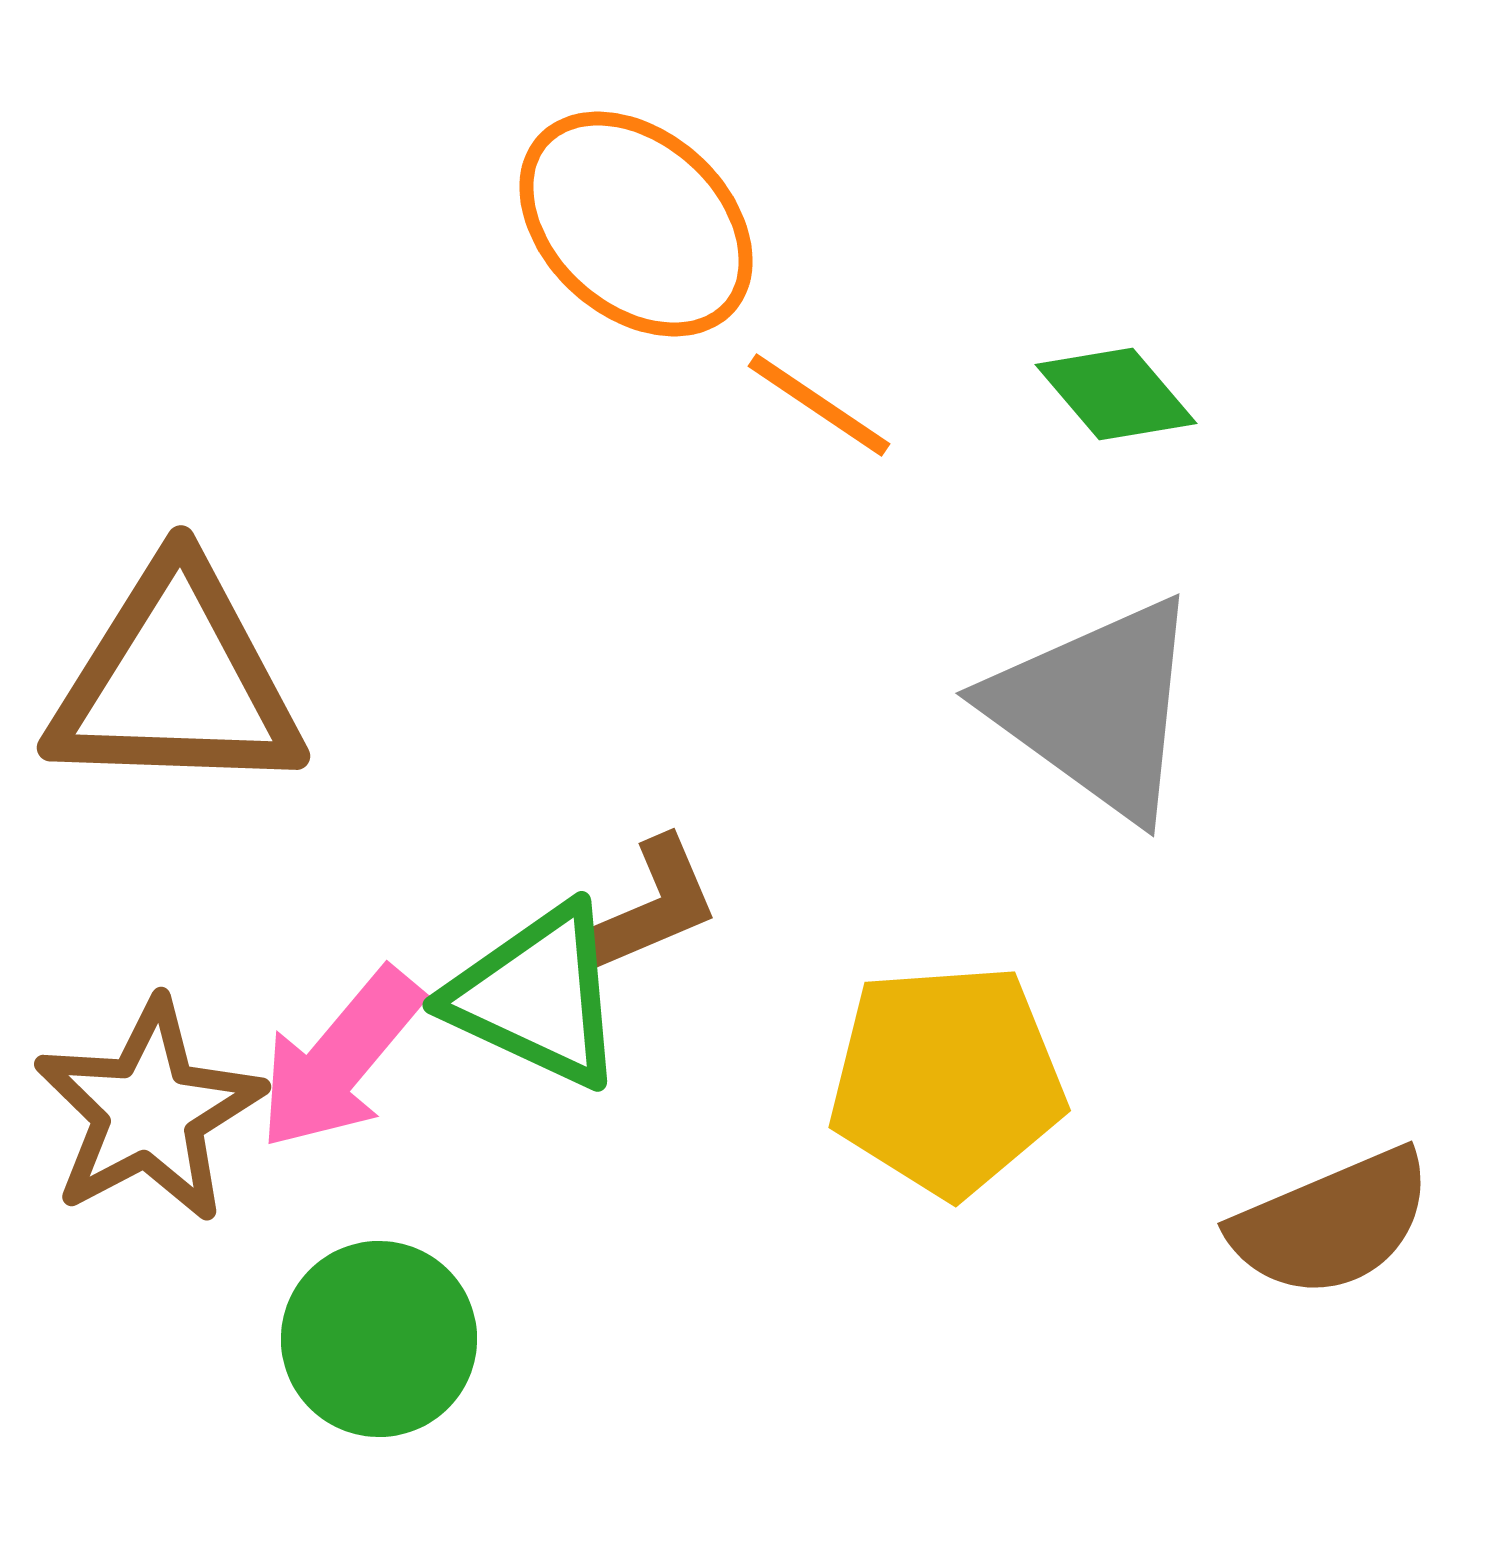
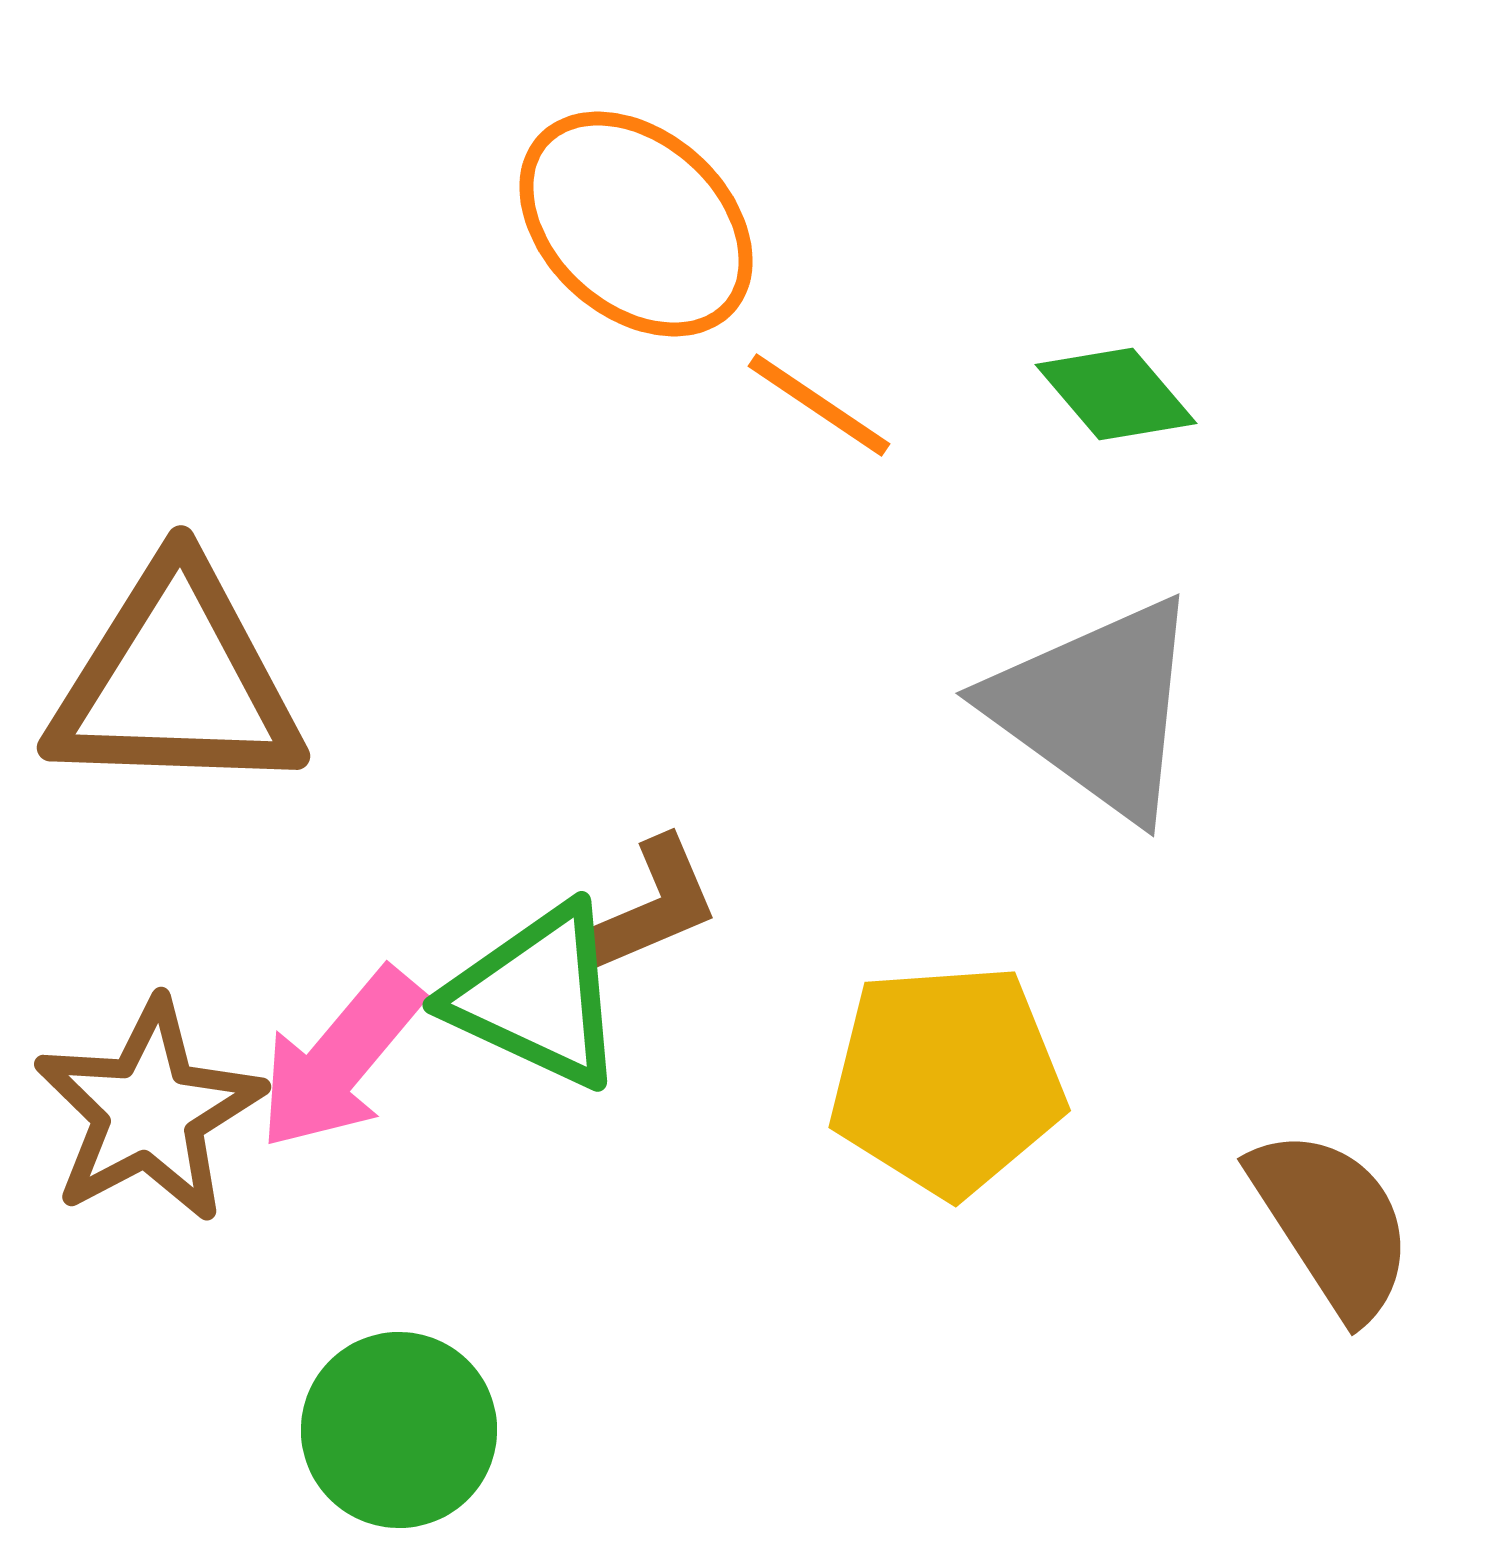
brown semicircle: rotated 100 degrees counterclockwise
green circle: moved 20 px right, 91 px down
